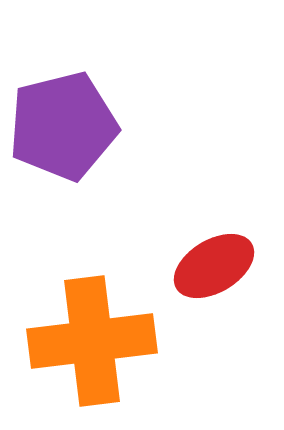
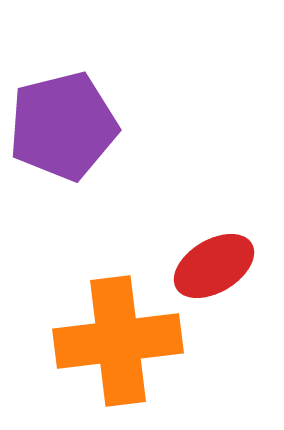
orange cross: moved 26 px right
